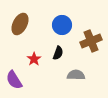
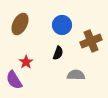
red star: moved 8 px left, 3 px down
